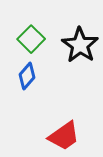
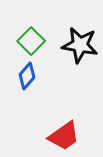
green square: moved 2 px down
black star: rotated 24 degrees counterclockwise
